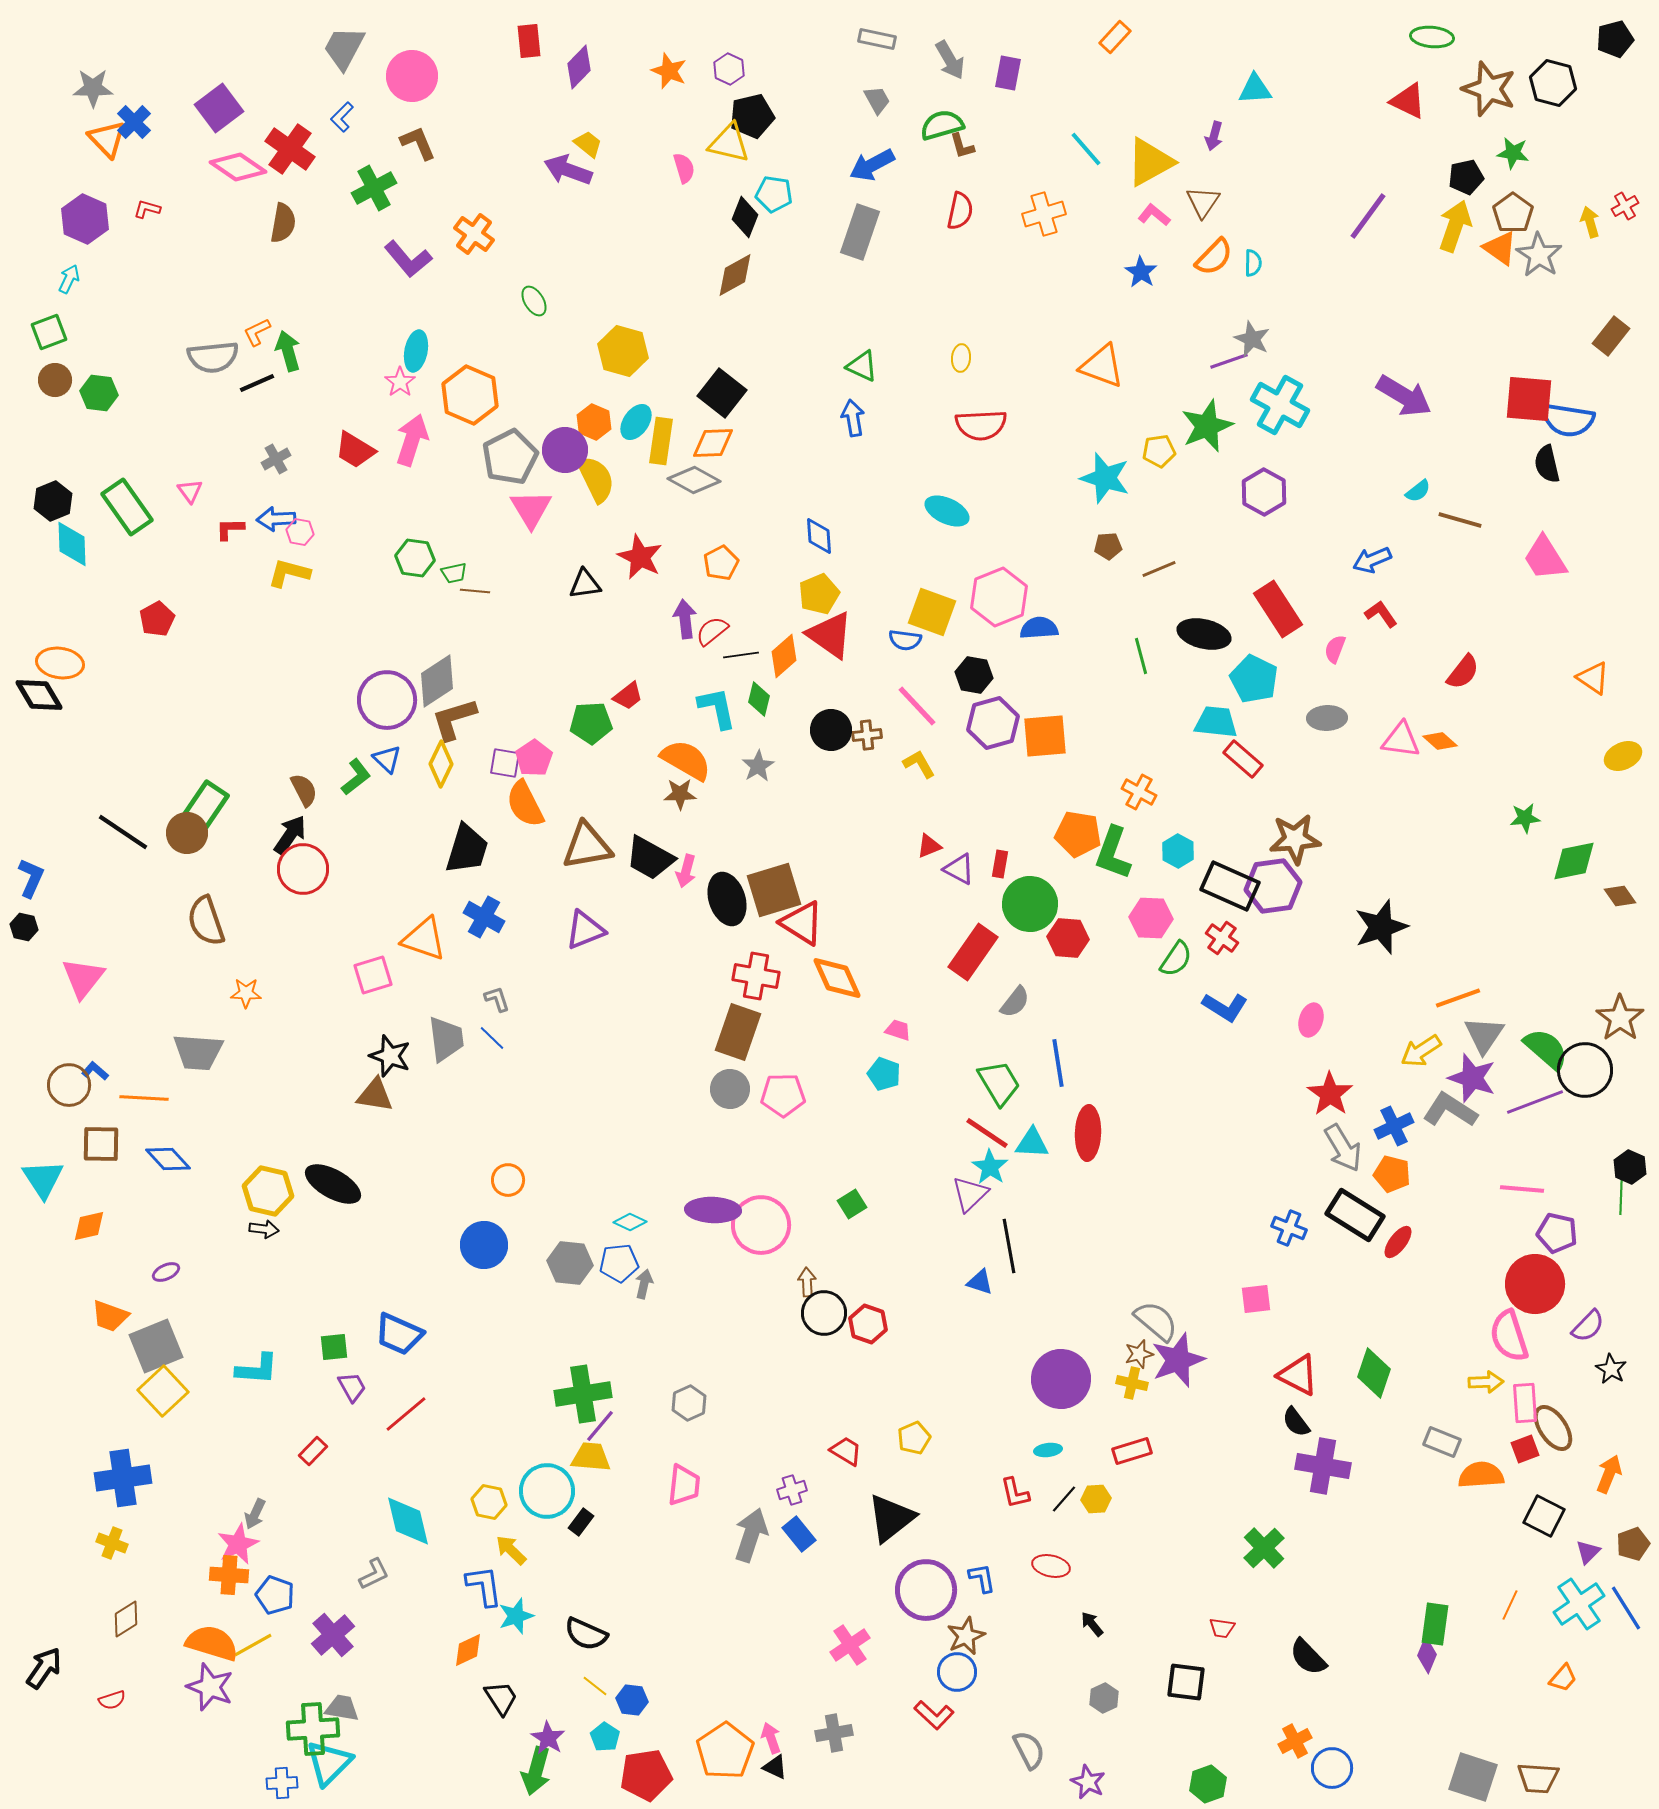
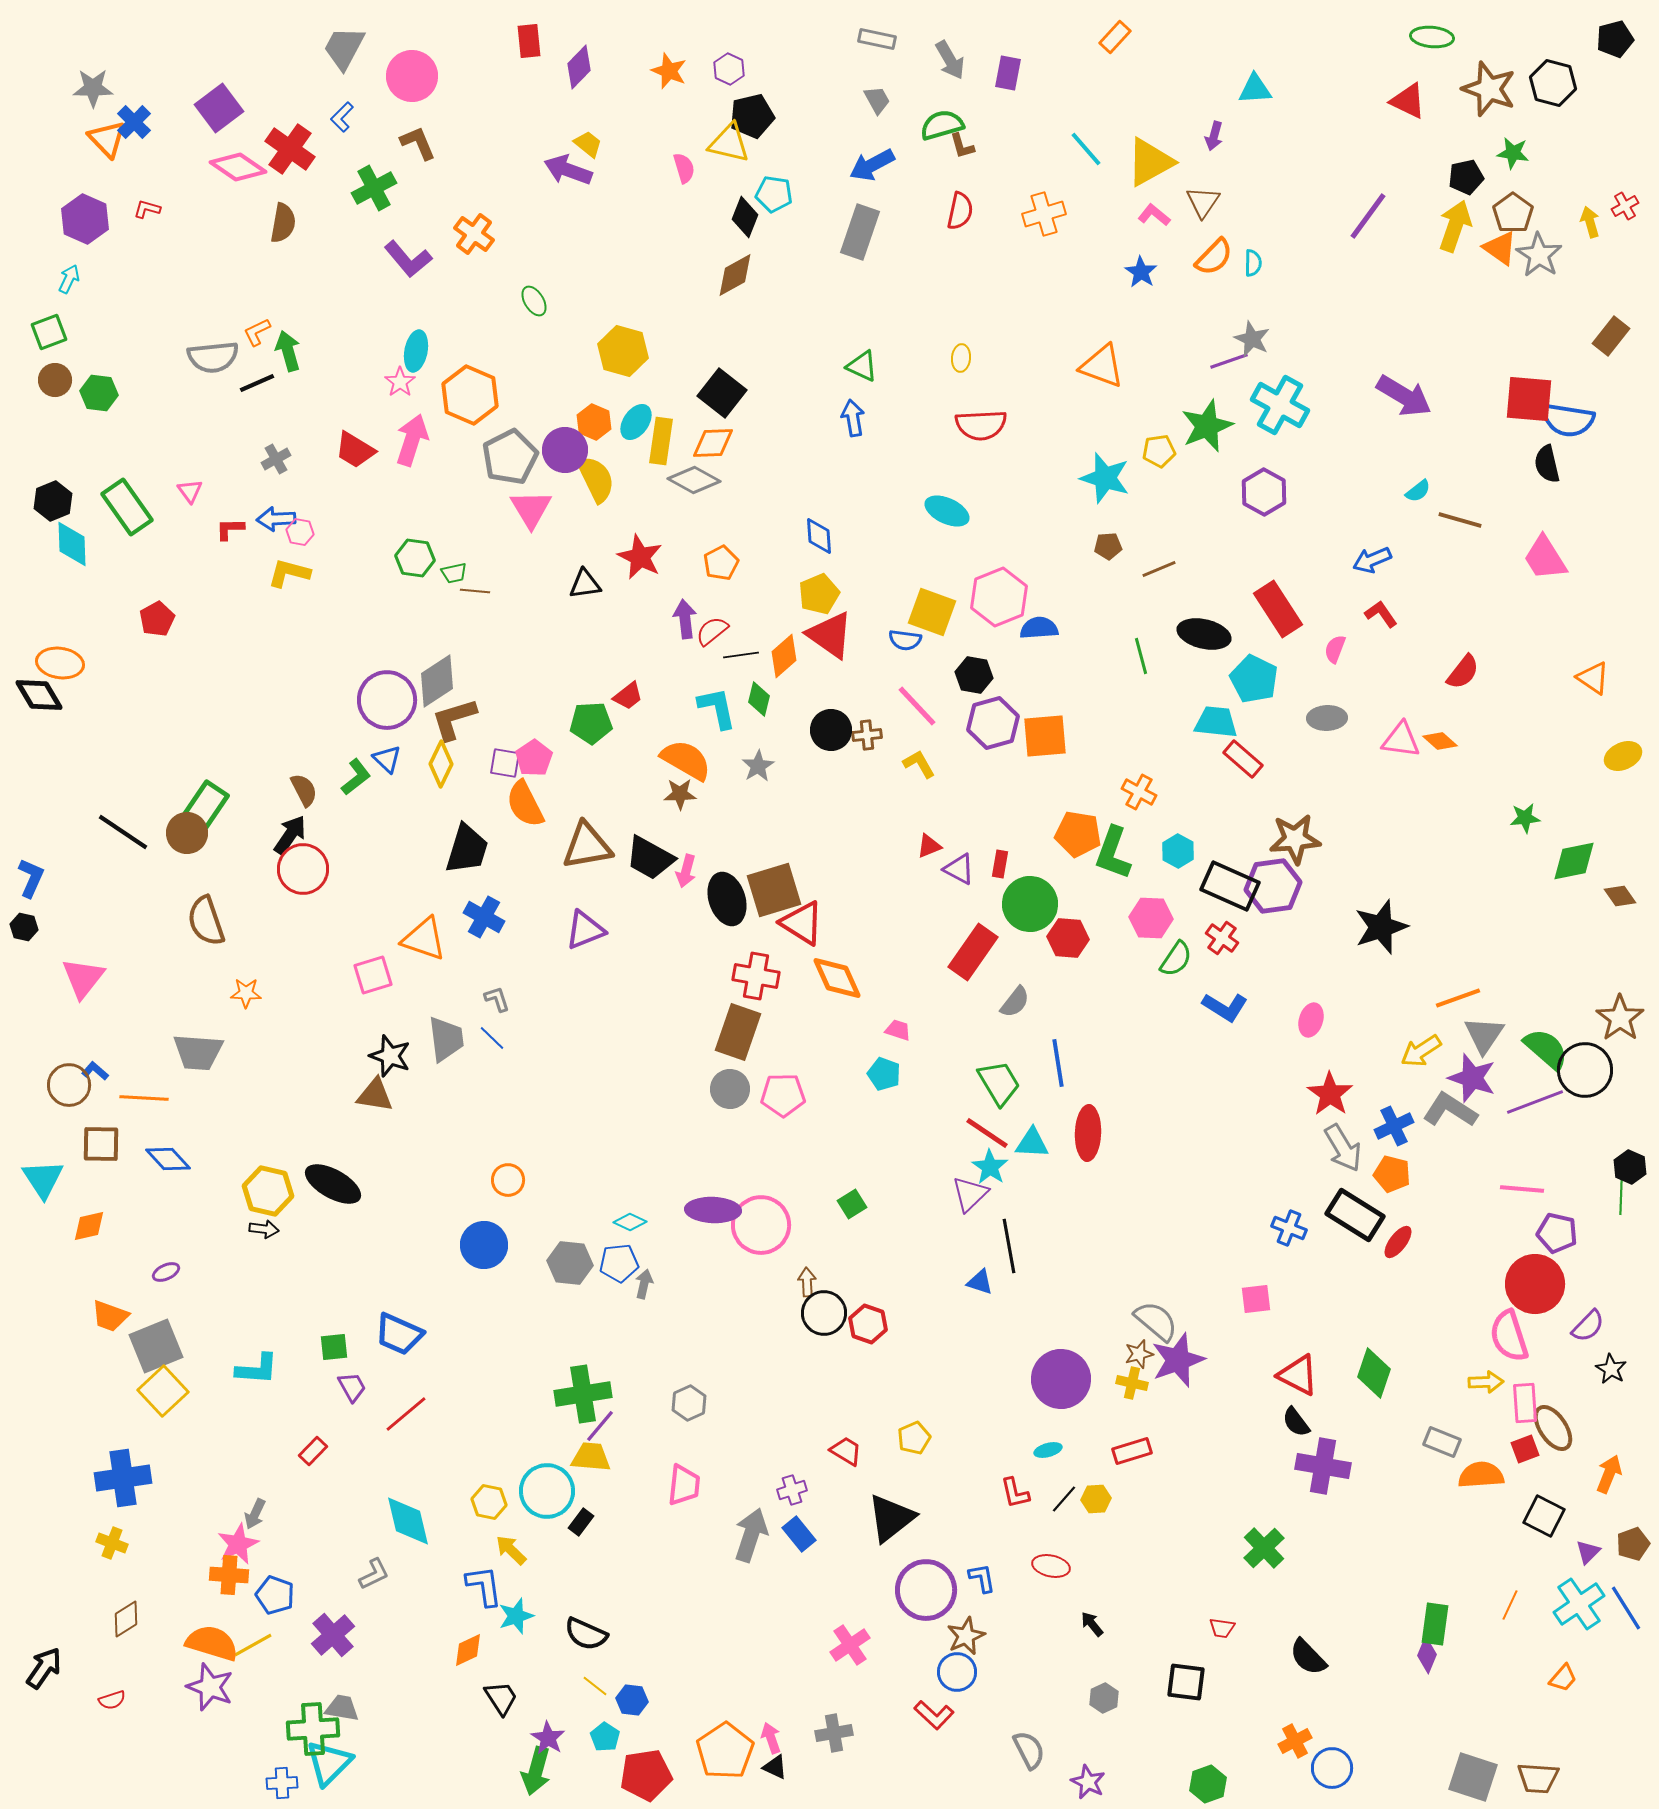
cyan ellipse at (1048, 1450): rotated 8 degrees counterclockwise
